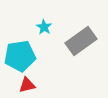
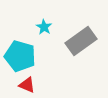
cyan pentagon: rotated 24 degrees clockwise
red triangle: rotated 36 degrees clockwise
